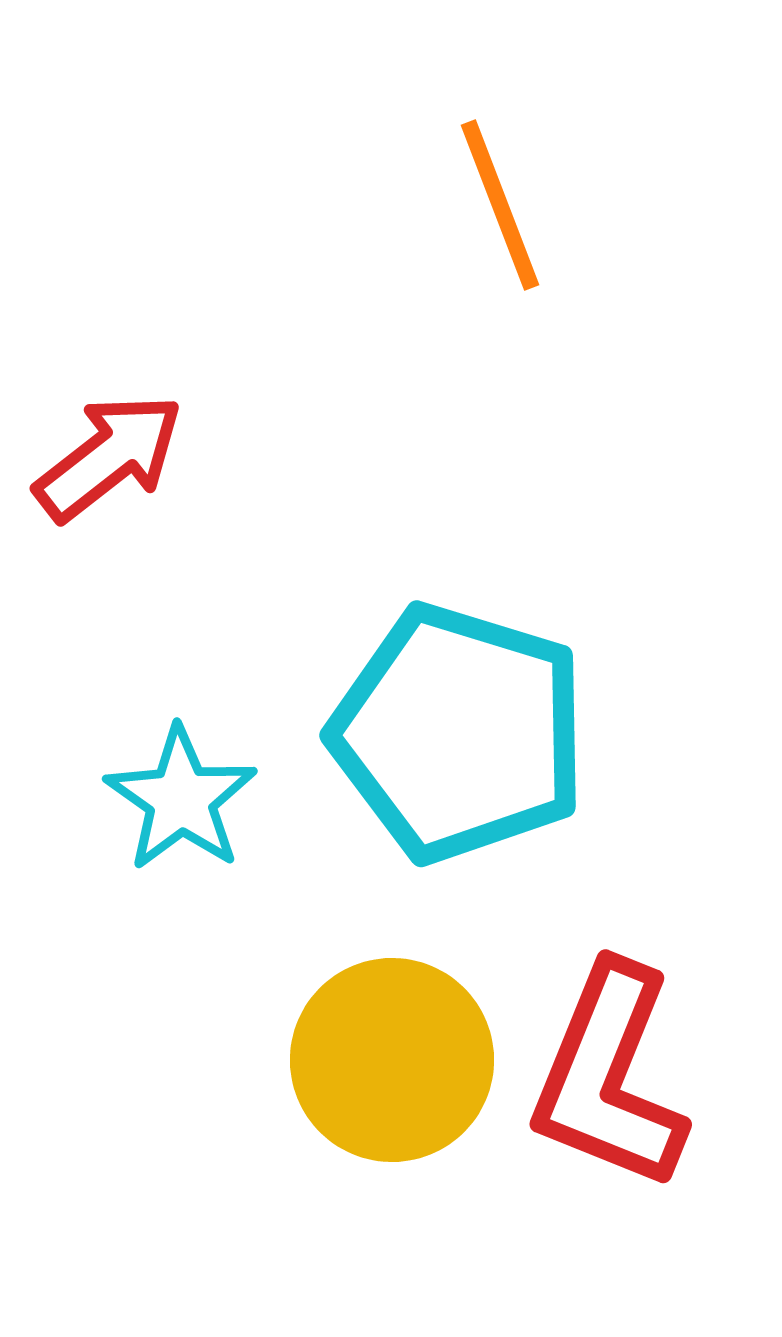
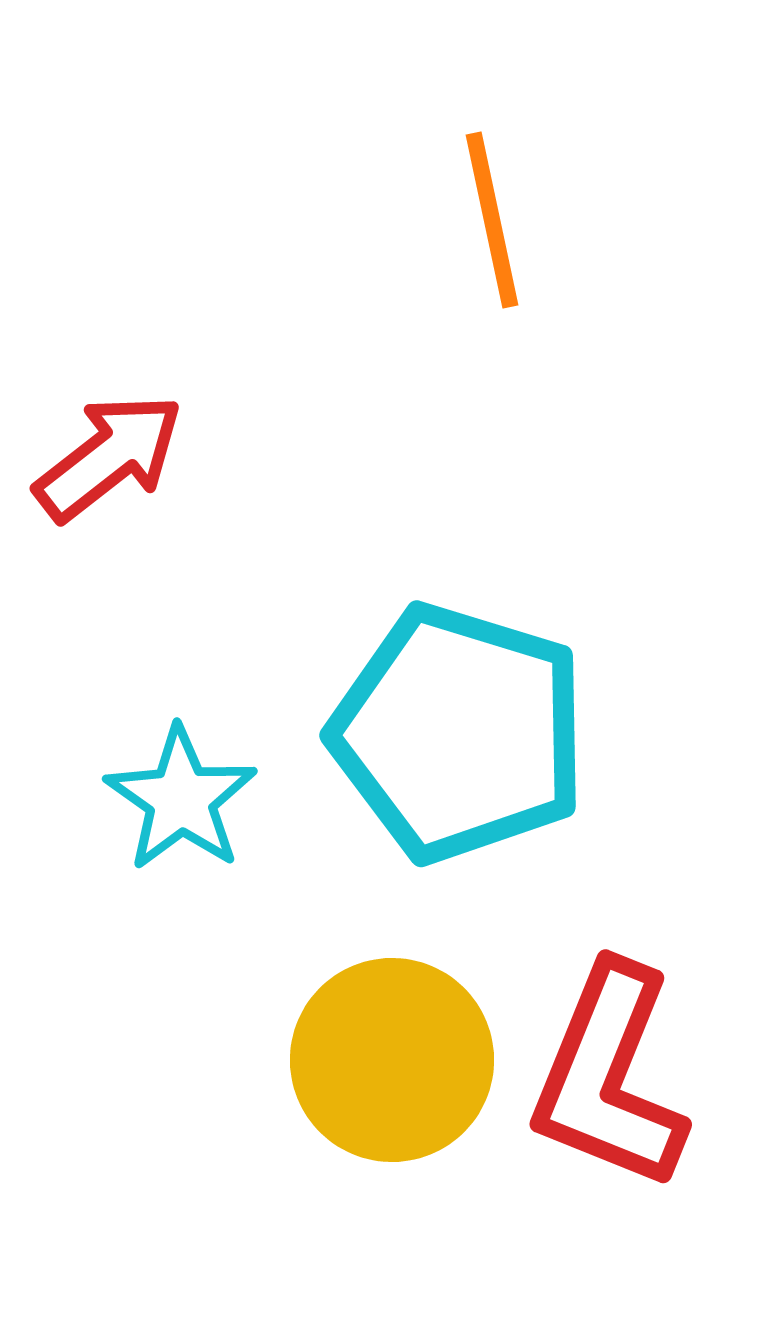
orange line: moved 8 px left, 15 px down; rotated 9 degrees clockwise
